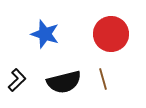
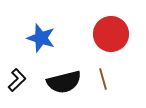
blue star: moved 4 px left, 4 px down
